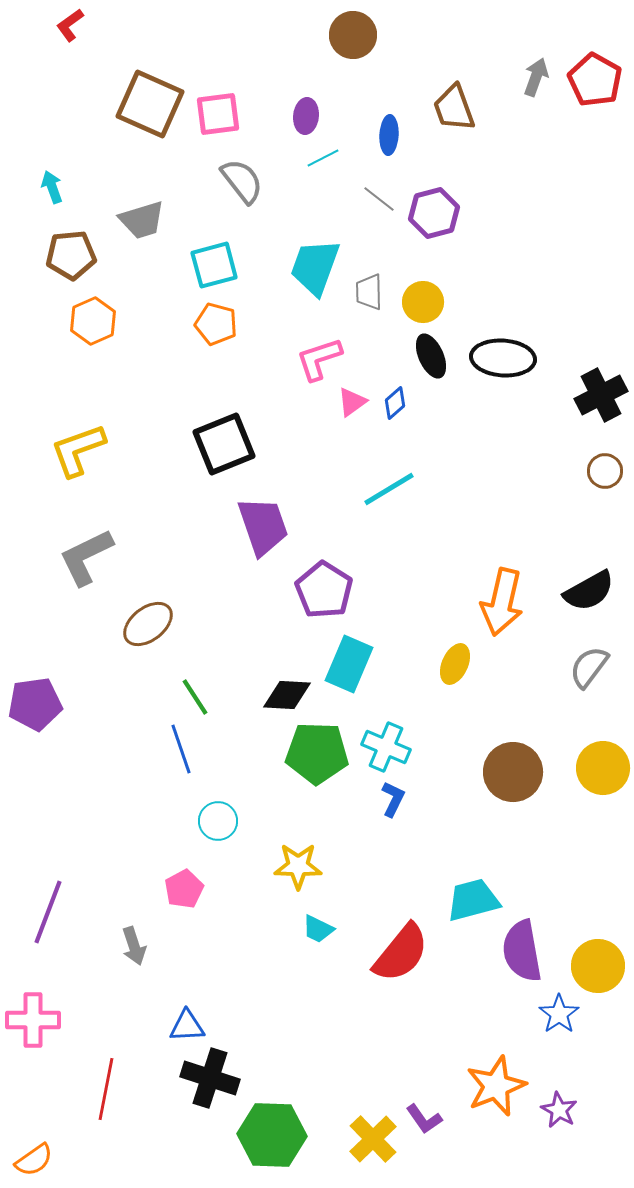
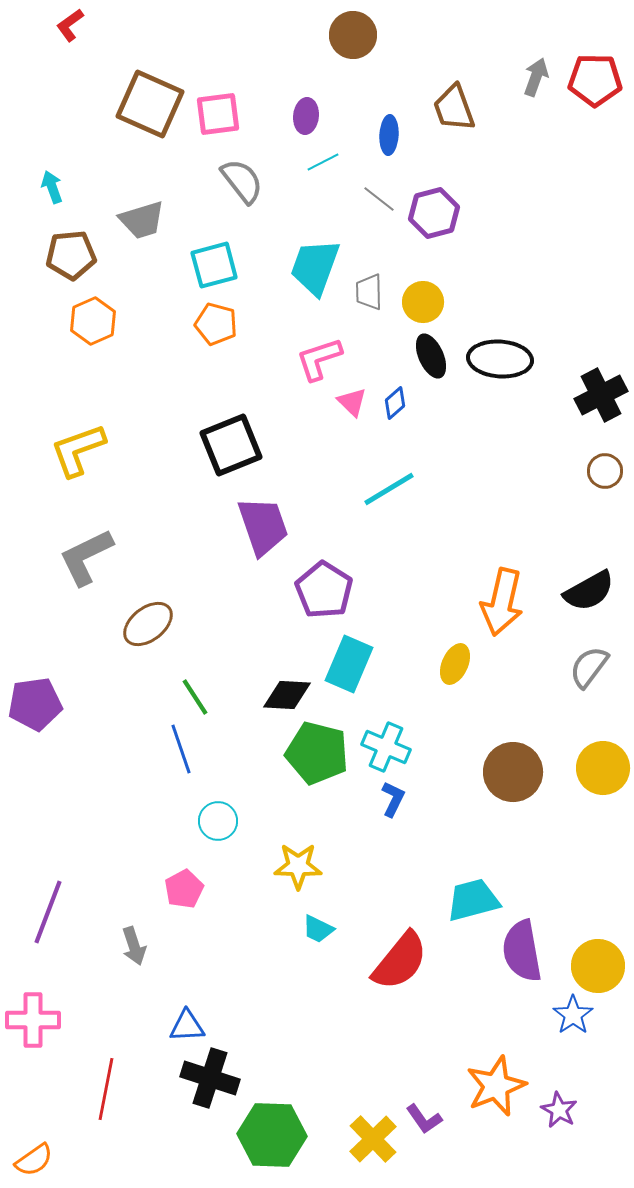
red pentagon at (595, 80): rotated 28 degrees counterclockwise
cyan line at (323, 158): moved 4 px down
black ellipse at (503, 358): moved 3 px left, 1 px down
pink triangle at (352, 402): rotated 40 degrees counterclockwise
black square at (224, 444): moved 7 px right, 1 px down
green pentagon at (317, 753): rotated 12 degrees clockwise
red semicircle at (401, 953): moved 1 px left, 8 px down
blue star at (559, 1014): moved 14 px right, 1 px down
